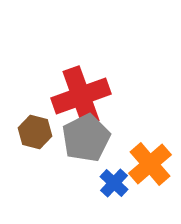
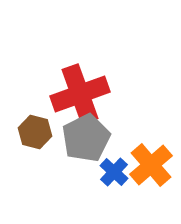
red cross: moved 1 px left, 2 px up
orange cross: moved 1 px right, 1 px down
blue cross: moved 11 px up
